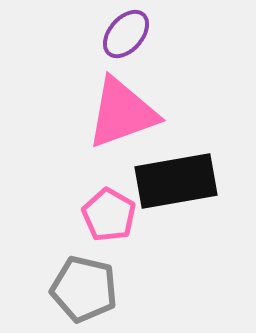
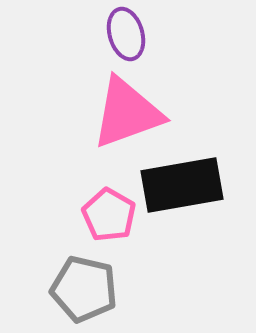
purple ellipse: rotated 57 degrees counterclockwise
pink triangle: moved 5 px right
black rectangle: moved 6 px right, 4 px down
